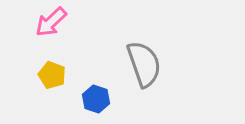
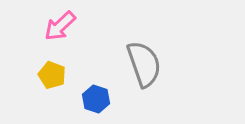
pink arrow: moved 9 px right, 4 px down
